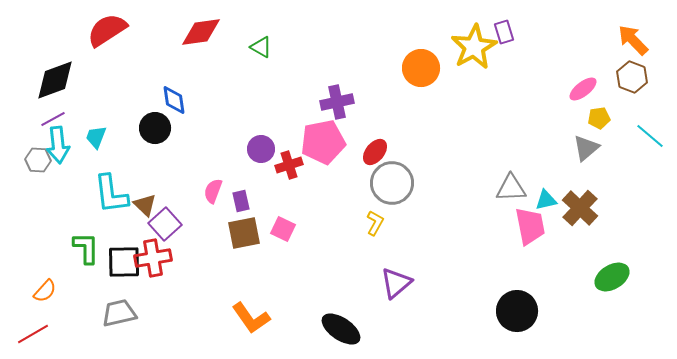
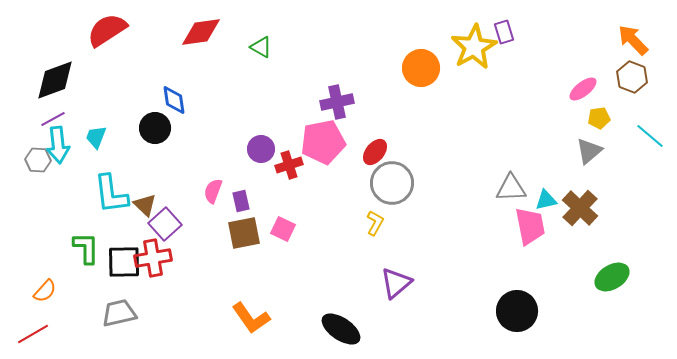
gray triangle at (586, 148): moved 3 px right, 3 px down
